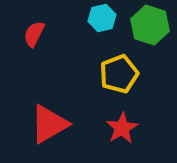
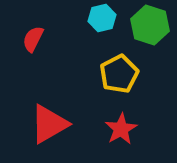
red semicircle: moved 1 px left, 5 px down
yellow pentagon: rotated 6 degrees counterclockwise
red star: moved 1 px left, 1 px down
